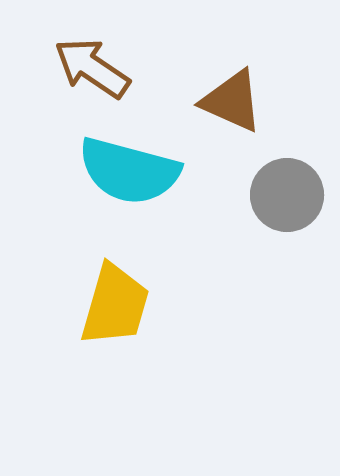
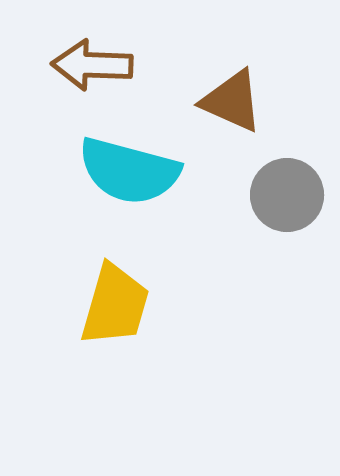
brown arrow: moved 3 px up; rotated 32 degrees counterclockwise
